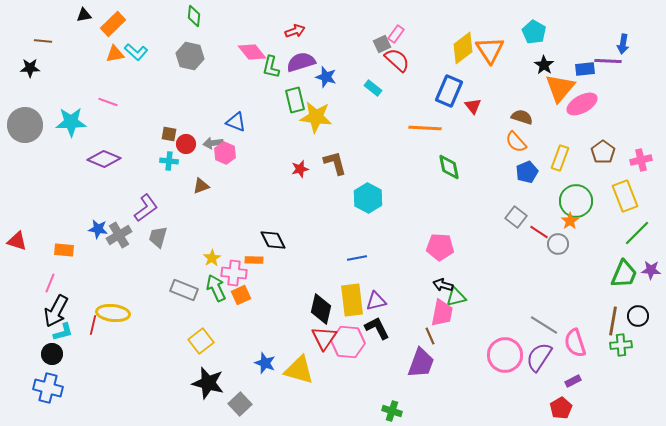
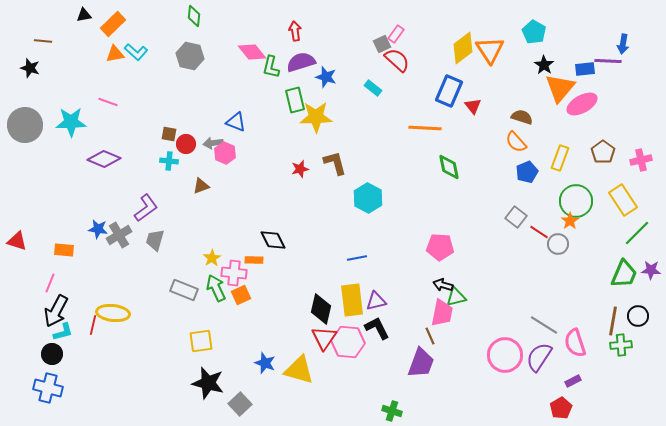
red arrow at (295, 31): rotated 78 degrees counterclockwise
black star at (30, 68): rotated 18 degrees clockwise
yellow star at (316, 117): rotated 8 degrees counterclockwise
yellow rectangle at (625, 196): moved 2 px left, 4 px down; rotated 12 degrees counterclockwise
gray trapezoid at (158, 237): moved 3 px left, 3 px down
yellow square at (201, 341): rotated 30 degrees clockwise
